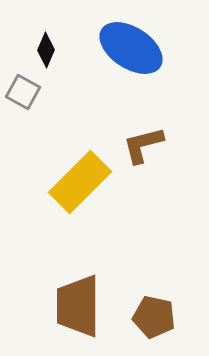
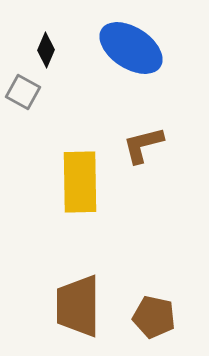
yellow rectangle: rotated 46 degrees counterclockwise
